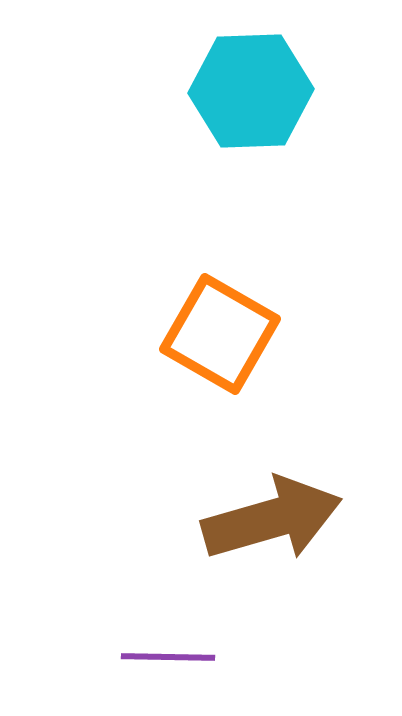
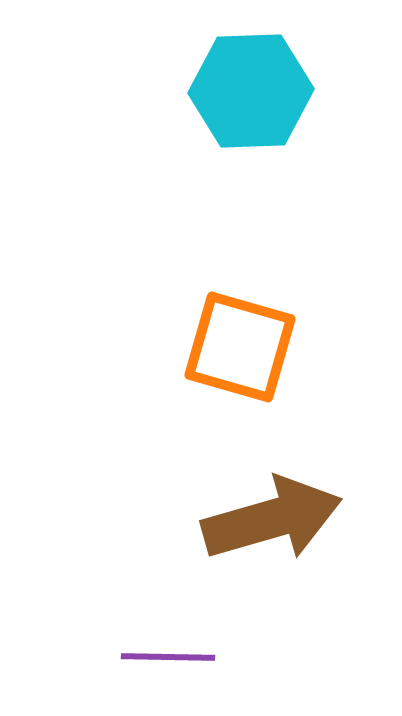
orange square: moved 20 px right, 13 px down; rotated 14 degrees counterclockwise
